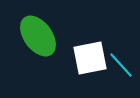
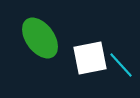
green ellipse: moved 2 px right, 2 px down
